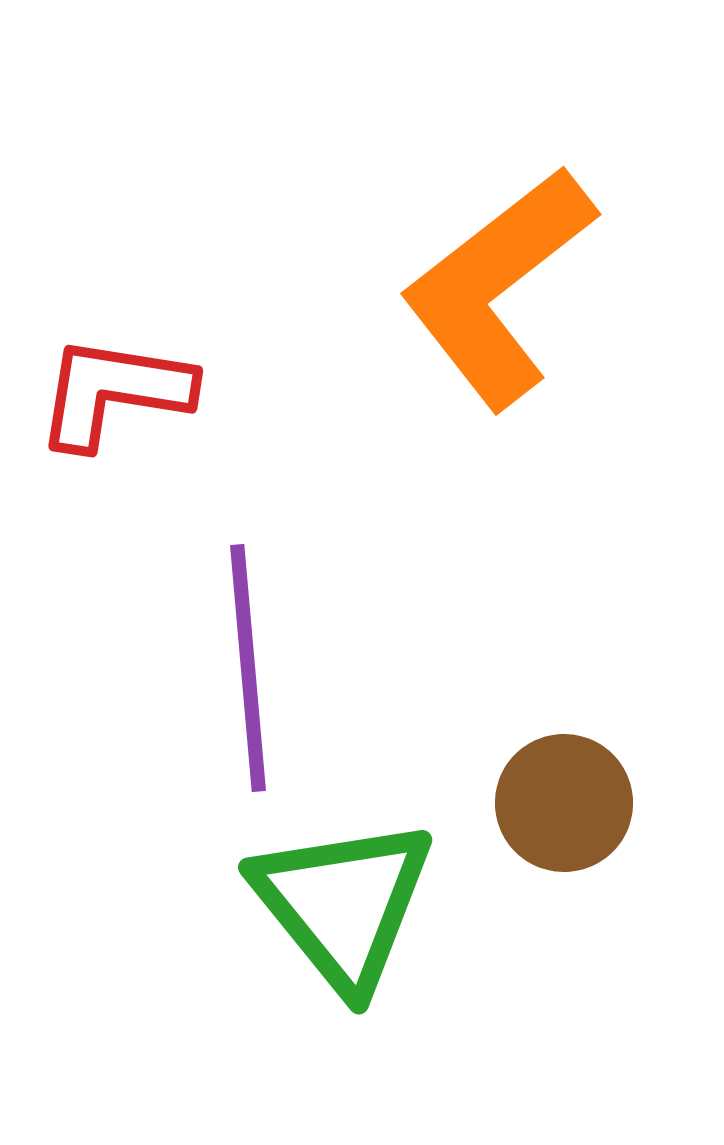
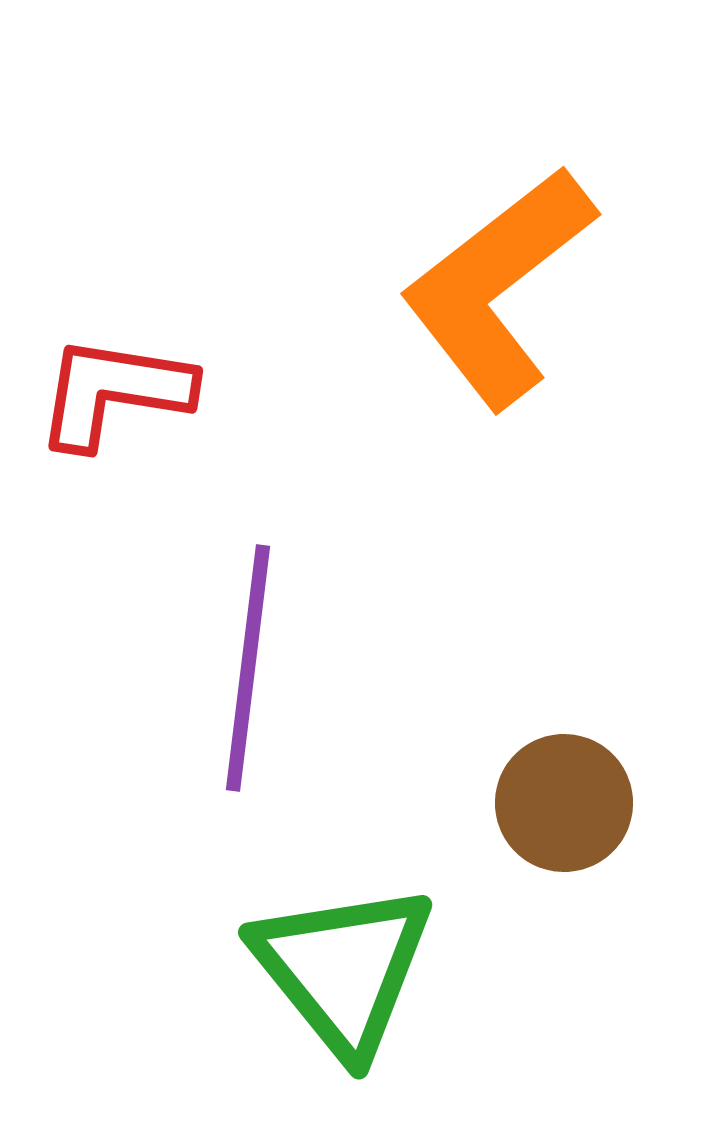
purple line: rotated 12 degrees clockwise
green triangle: moved 65 px down
